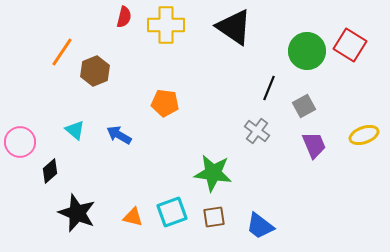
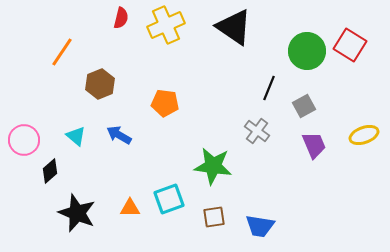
red semicircle: moved 3 px left, 1 px down
yellow cross: rotated 24 degrees counterclockwise
brown hexagon: moved 5 px right, 13 px down
cyan triangle: moved 1 px right, 6 px down
pink circle: moved 4 px right, 2 px up
green star: moved 7 px up
cyan square: moved 3 px left, 13 px up
orange triangle: moved 3 px left, 9 px up; rotated 15 degrees counterclockwise
blue trapezoid: rotated 28 degrees counterclockwise
